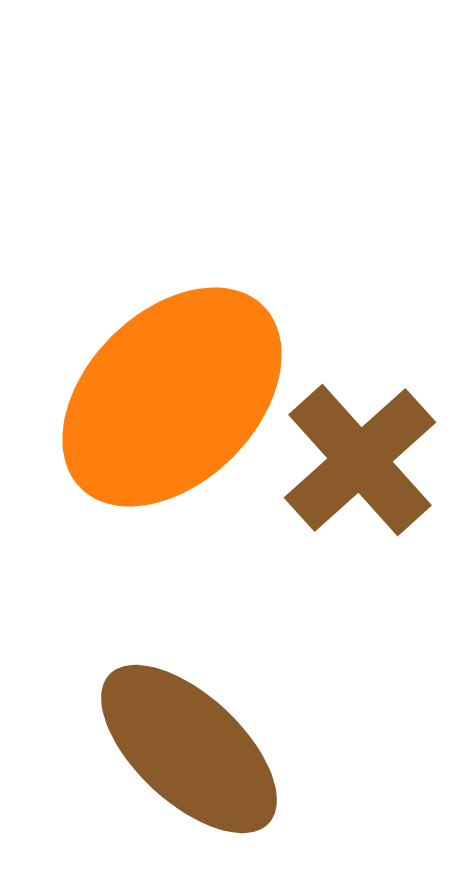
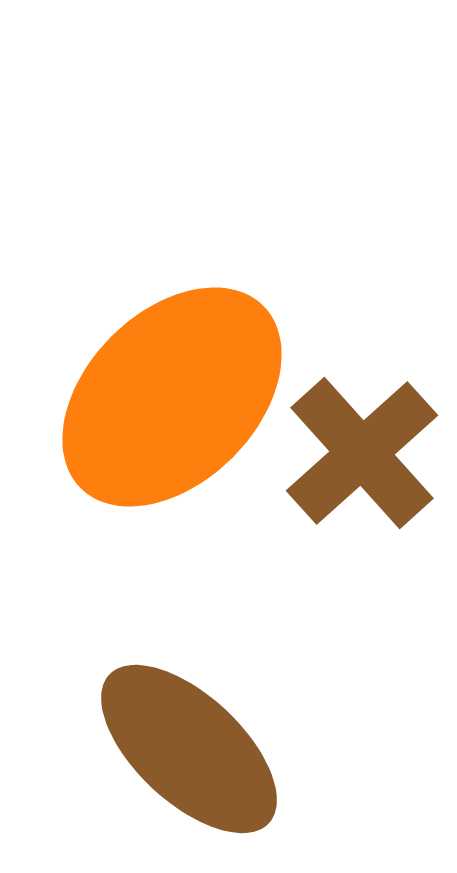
brown cross: moved 2 px right, 7 px up
